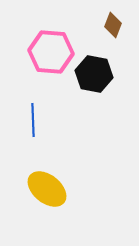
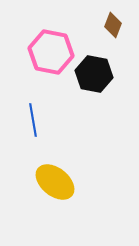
pink hexagon: rotated 6 degrees clockwise
blue line: rotated 8 degrees counterclockwise
yellow ellipse: moved 8 px right, 7 px up
